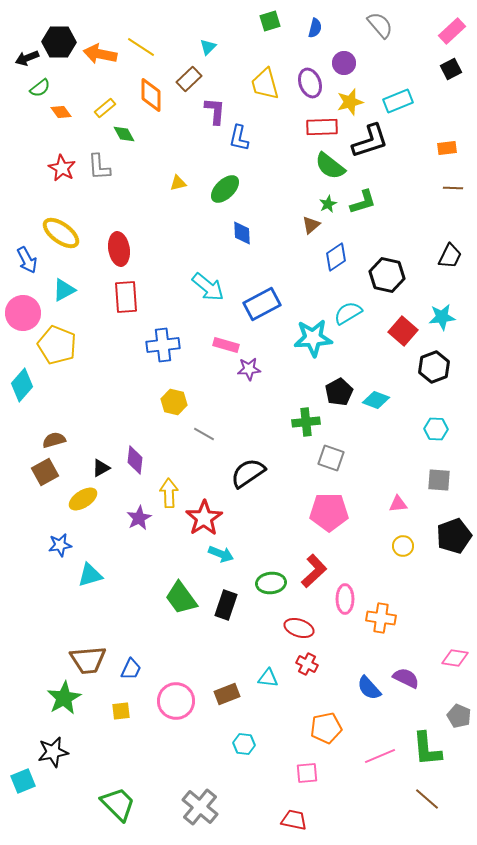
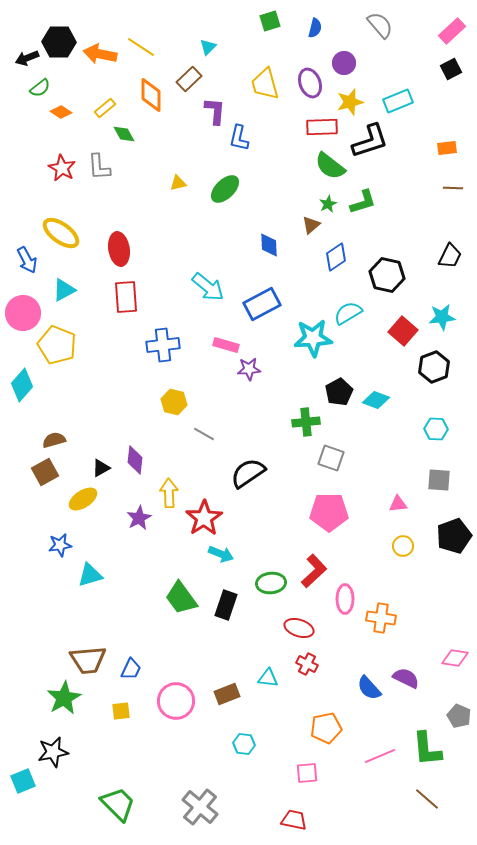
orange diamond at (61, 112): rotated 20 degrees counterclockwise
blue diamond at (242, 233): moved 27 px right, 12 px down
